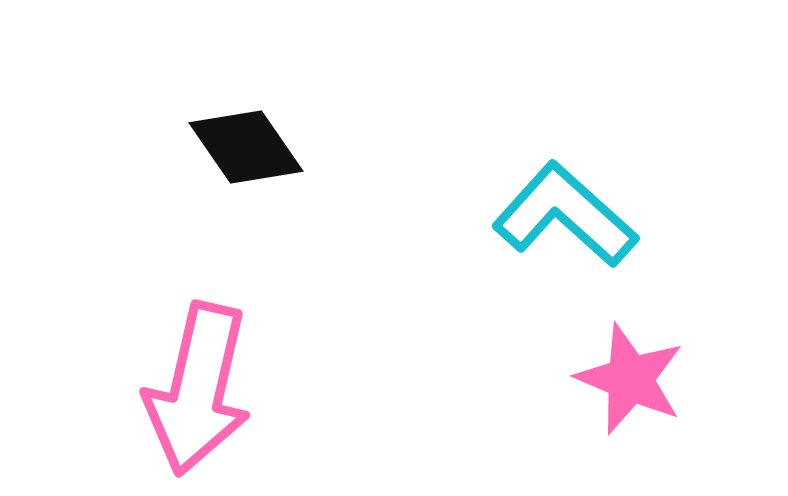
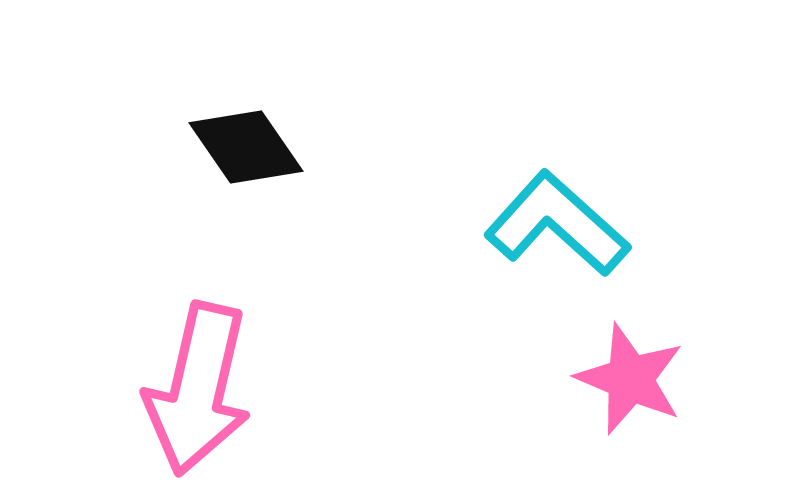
cyan L-shape: moved 8 px left, 9 px down
